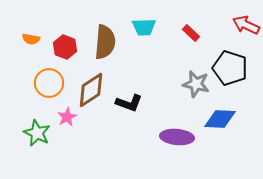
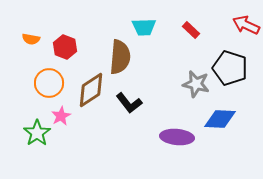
red rectangle: moved 3 px up
brown semicircle: moved 15 px right, 15 px down
black L-shape: rotated 32 degrees clockwise
pink star: moved 6 px left, 1 px up
green star: rotated 12 degrees clockwise
